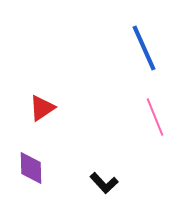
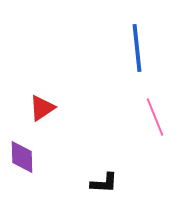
blue line: moved 7 px left; rotated 18 degrees clockwise
purple diamond: moved 9 px left, 11 px up
black L-shape: rotated 44 degrees counterclockwise
